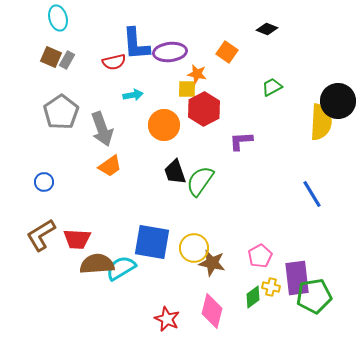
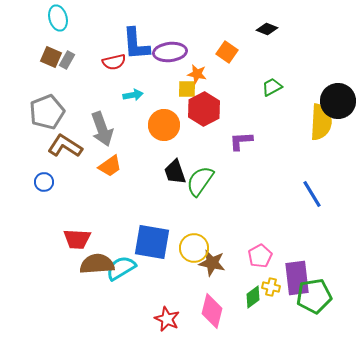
gray pentagon: moved 14 px left; rotated 12 degrees clockwise
brown L-shape: moved 24 px right, 89 px up; rotated 64 degrees clockwise
